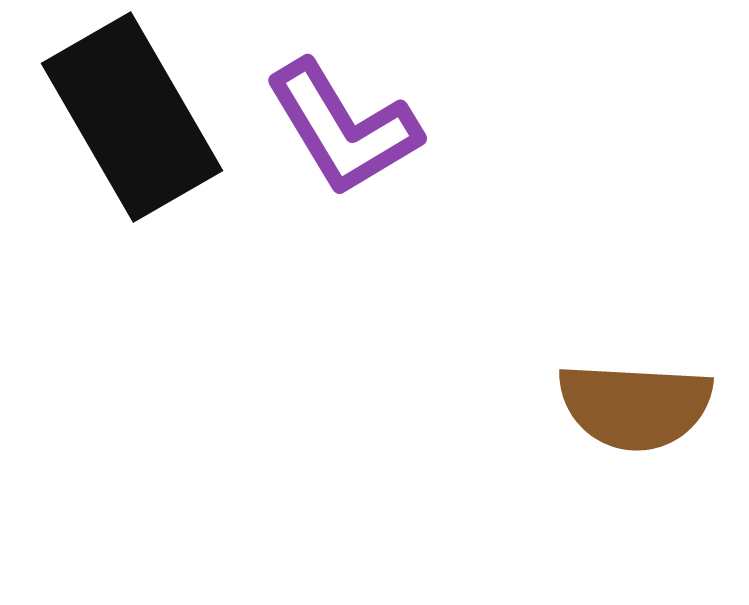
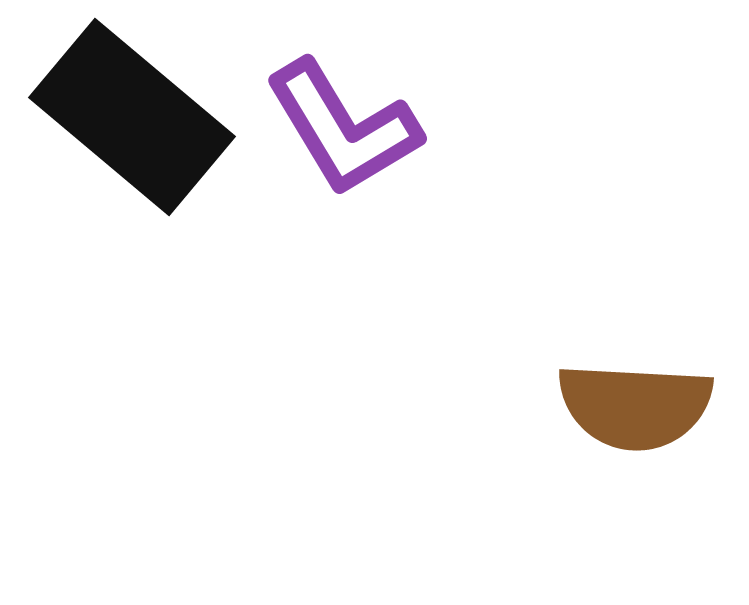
black rectangle: rotated 20 degrees counterclockwise
